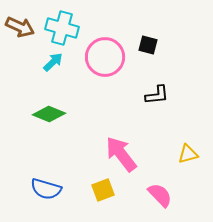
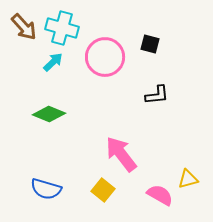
brown arrow: moved 4 px right; rotated 24 degrees clockwise
black square: moved 2 px right, 1 px up
yellow triangle: moved 25 px down
yellow square: rotated 30 degrees counterclockwise
pink semicircle: rotated 16 degrees counterclockwise
